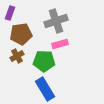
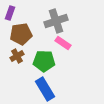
pink rectangle: moved 3 px right, 1 px up; rotated 49 degrees clockwise
